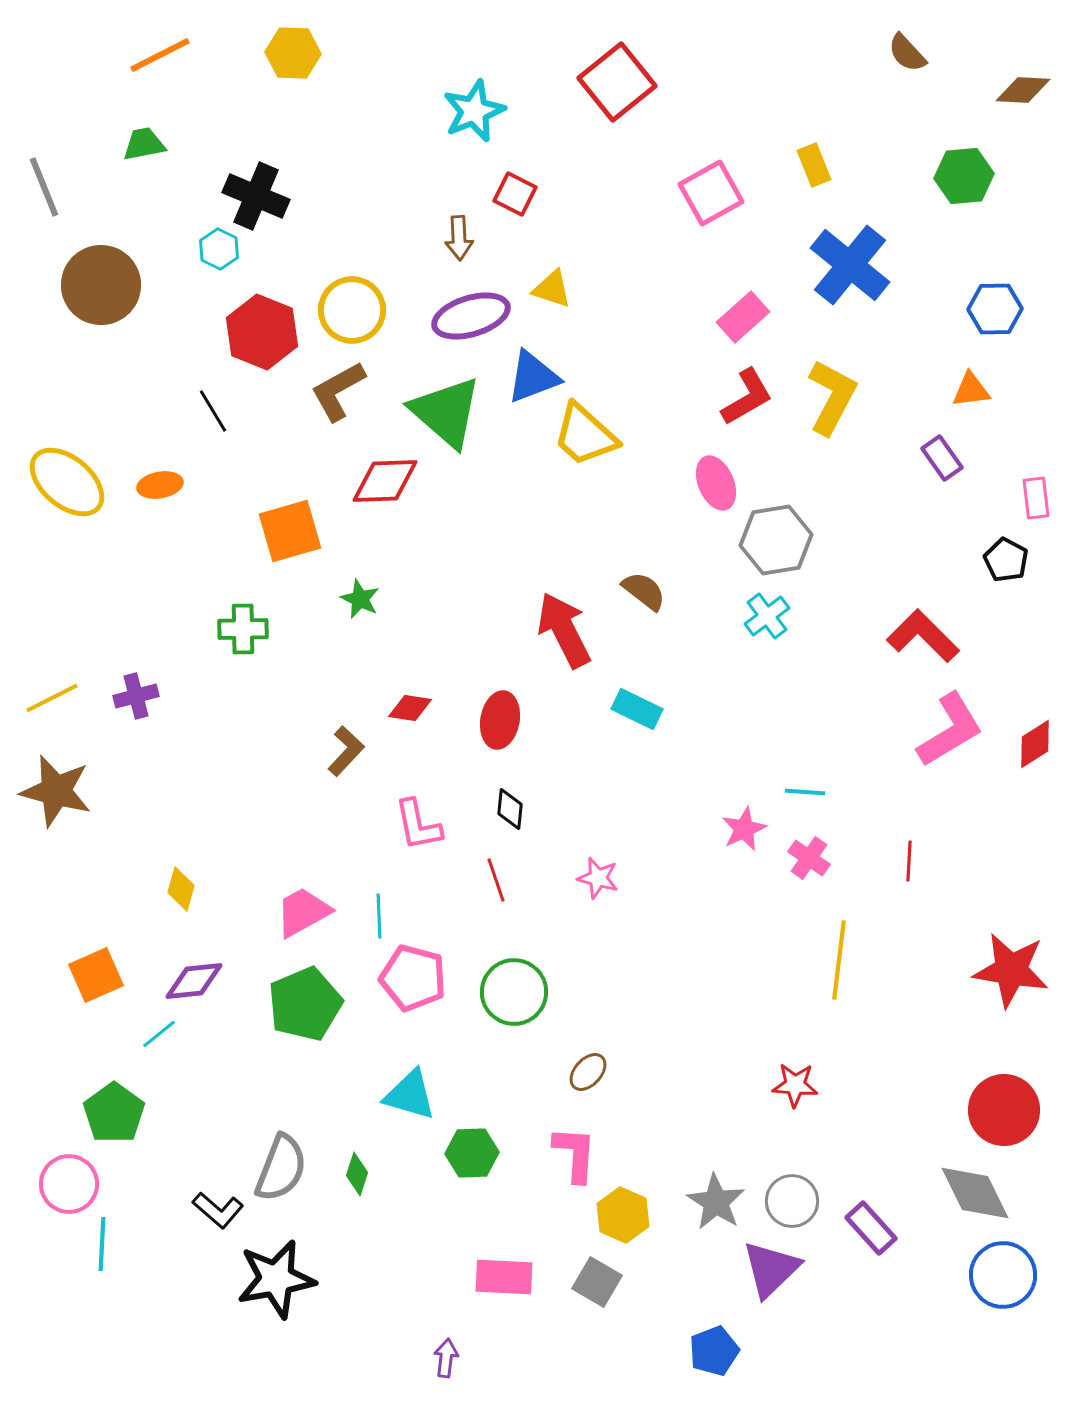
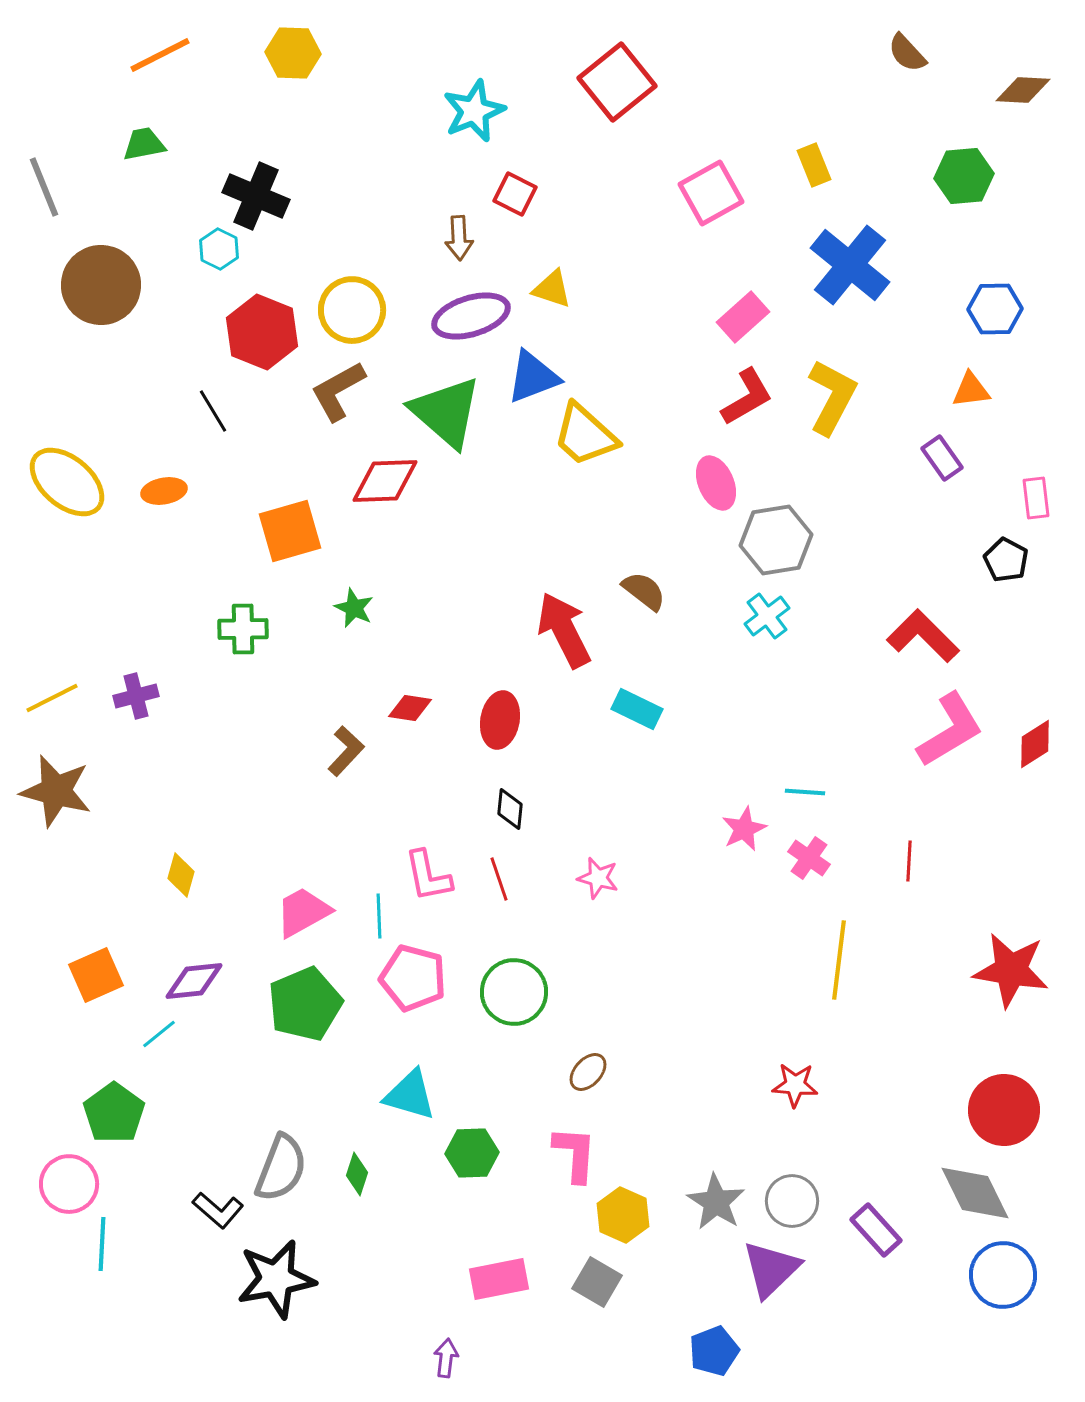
orange ellipse at (160, 485): moved 4 px right, 6 px down
green star at (360, 599): moved 6 px left, 9 px down
pink L-shape at (418, 825): moved 10 px right, 51 px down
red line at (496, 880): moved 3 px right, 1 px up
yellow diamond at (181, 889): moved 14 px up
purple rectangle at (871, 1228): moved 5 px right, 2 px down
pink rectangle at (504, 1277): moved 5 px left, 2 px down; rotated 14 degrees counterclockwise
